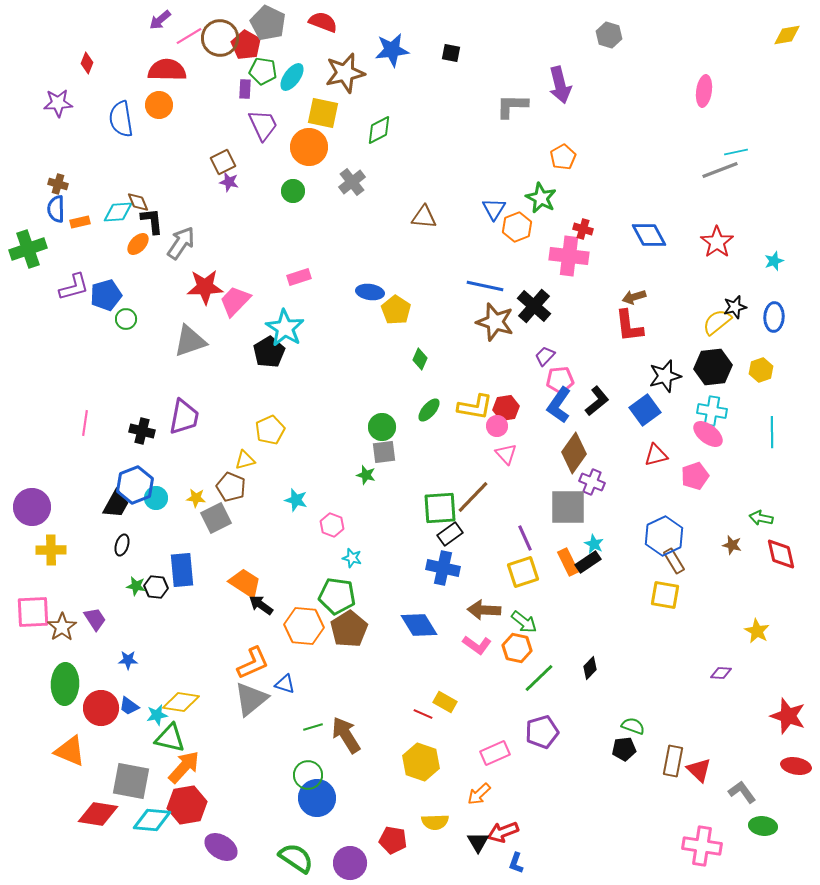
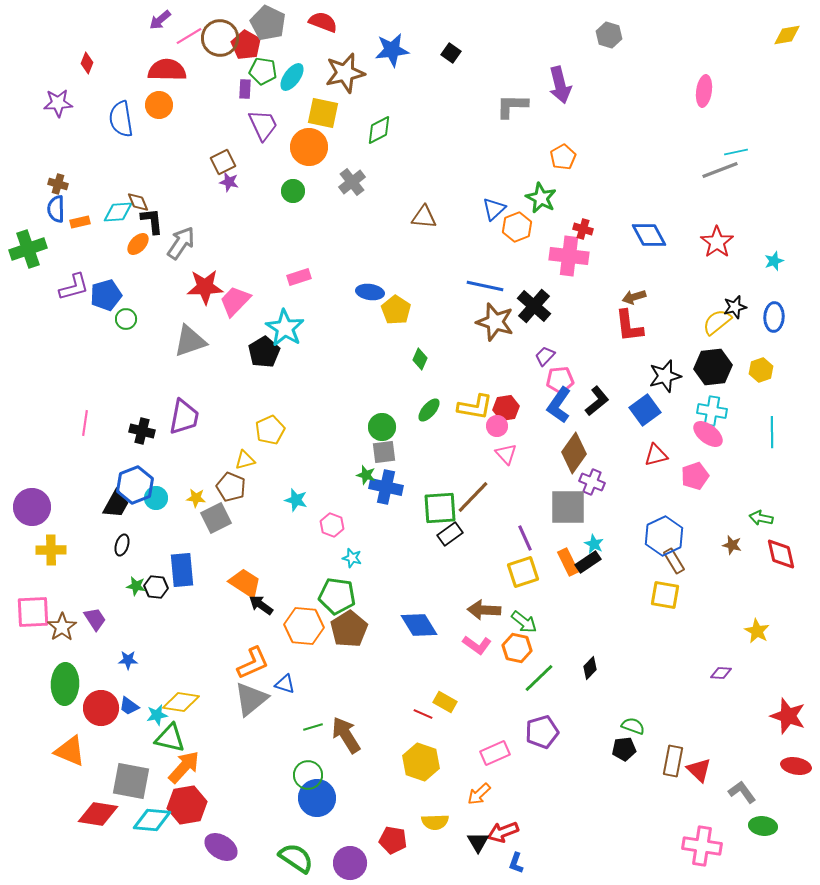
black square at (451, 53): rotated 24 degrees clockwise
blue triangle at (494, 209): rotated 15 degrees clockwise
black pentagon at (269, 352): moved 5 px left
blue cross at (443, 568): moved 57 px left, 81 px up
